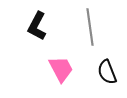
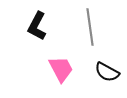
black semicircle: rotated 40 degrees counterclockwise
